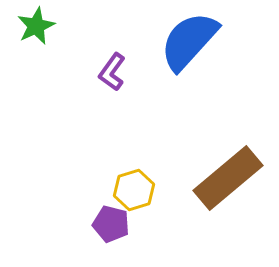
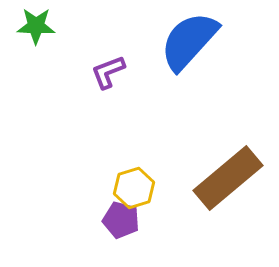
green star: rotated 27 degrees clockwise
purple L-shape: moved 4 px left; rotated 33 degrees clockwise
yellow hexagon: moved 2 px up
purple pentagon: moved 10 px right, 4 px up
